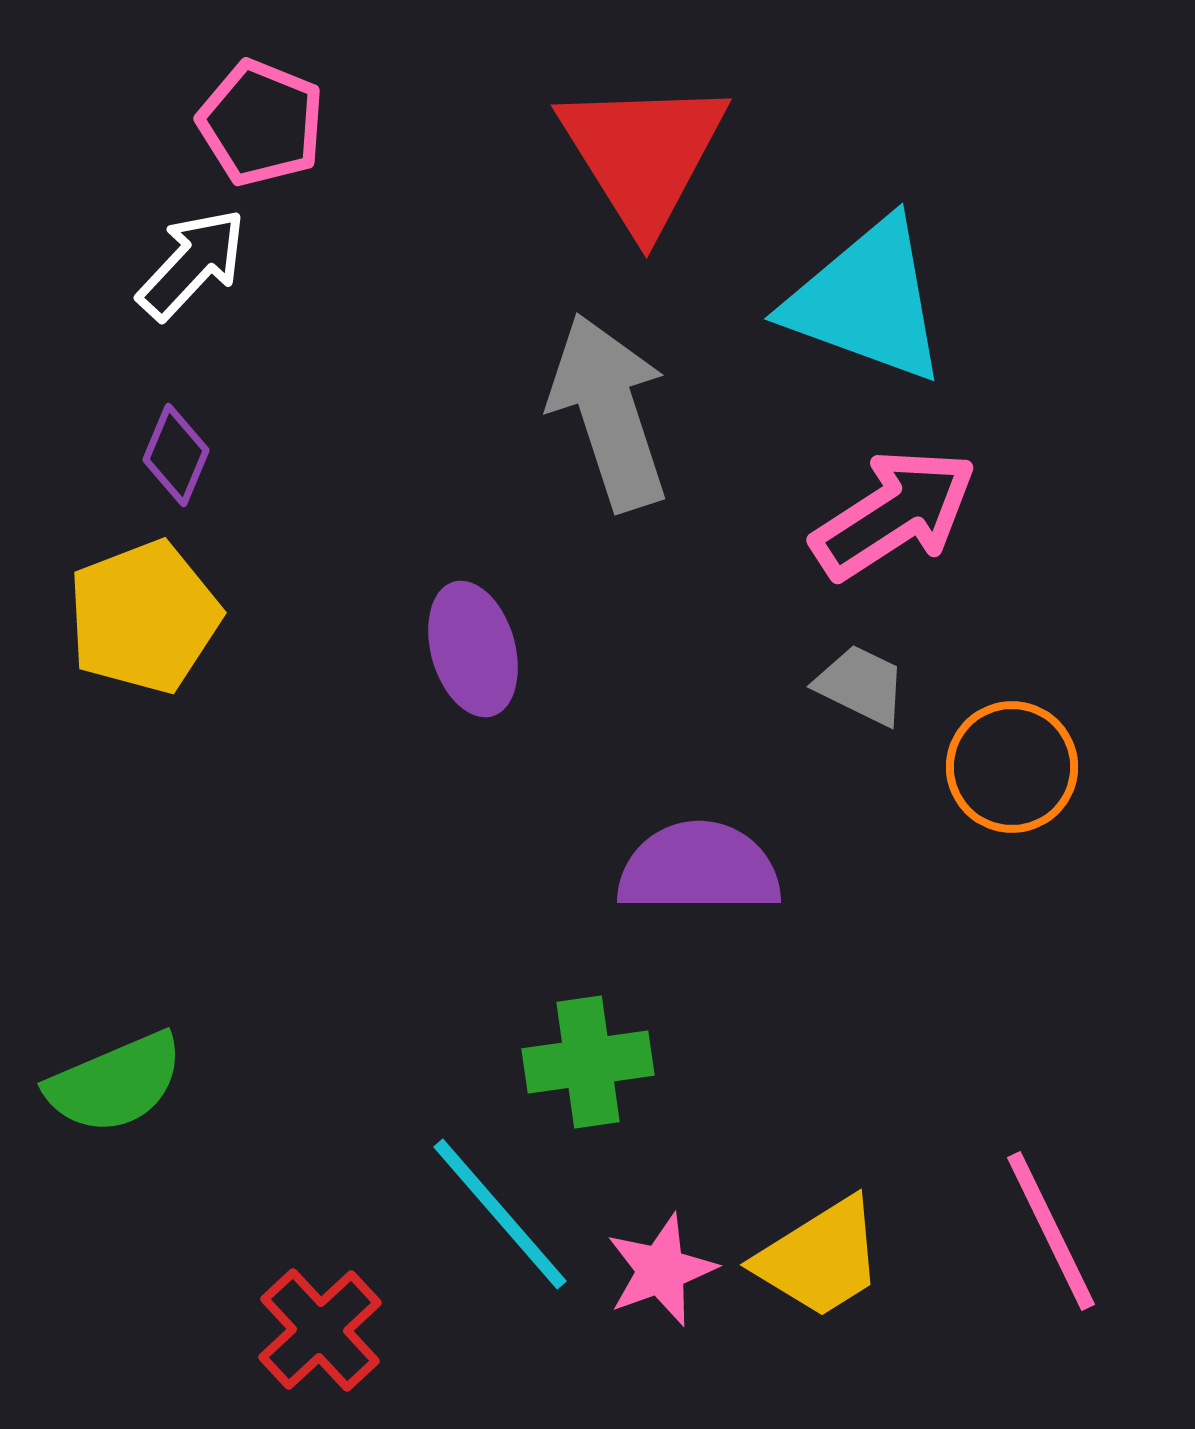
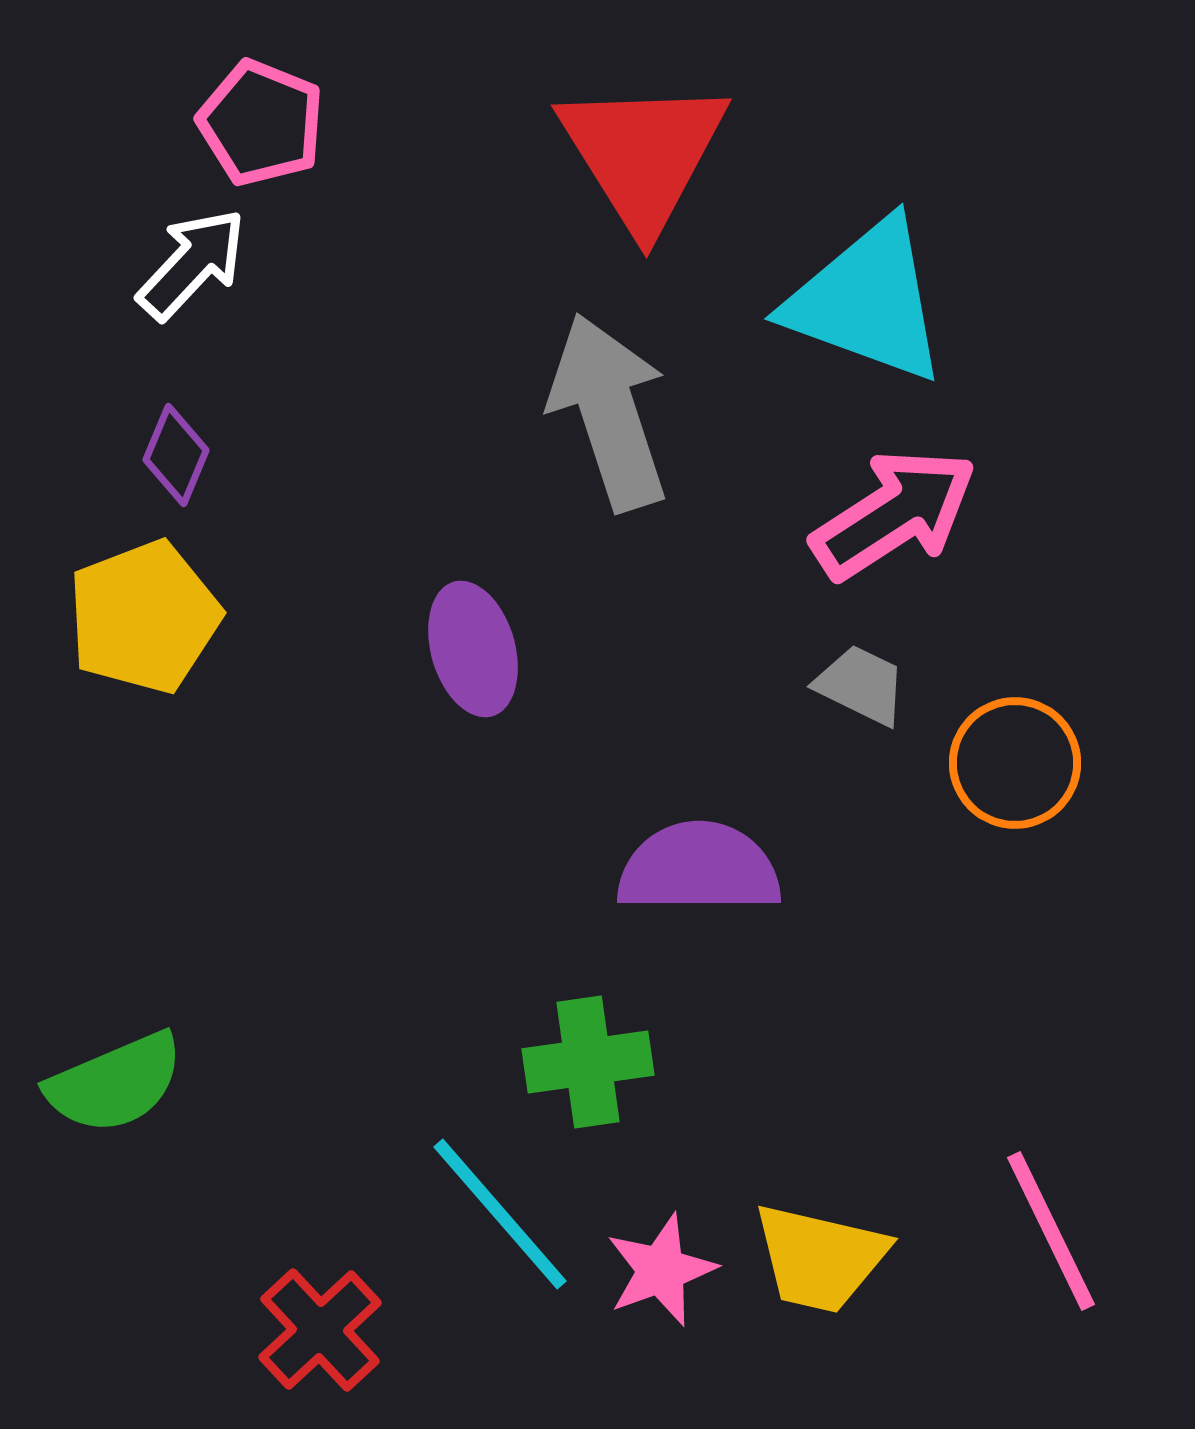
orange circle: moved 3 px right, 4 px up
yellow trapezoid: rotated 45 degrees clockwise
